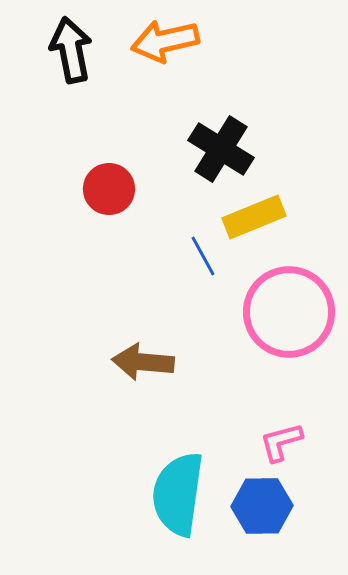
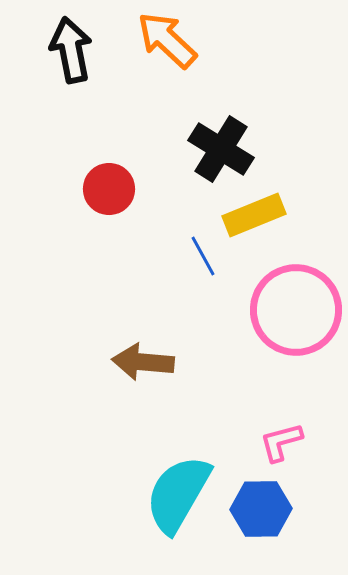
orange arrow: moved 2 px right, 1 px up; rotated 56 degrees clockwise
yellow rectangle: moved 2 px up
pink circle: moved 7 px right, 2 px up
cyan semicircle: rotated 22 degrees clockwise
blue hexagon: moved 1 px left, 3 px down
